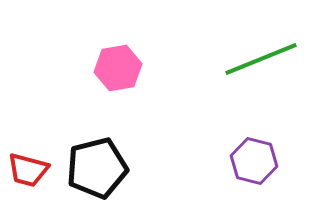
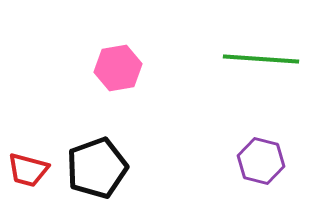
green line: rotated 26 degrees clockwise
purple hexagon: moved 7 px right
black pentagon: rotated 6 degrees counterclockwise
